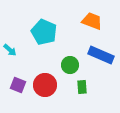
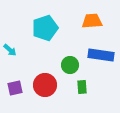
orange trapezoid: rotated 25 degrees counterclockwise
cyan pentagon: moved 1 px right, 4 px up; rotated 30 degrees clockwise
blue rectangle: rotated 15 degrees counterclockwise
purple square: moved 3 px left, 3 px down; rotated 35 degrees counterclockwise
